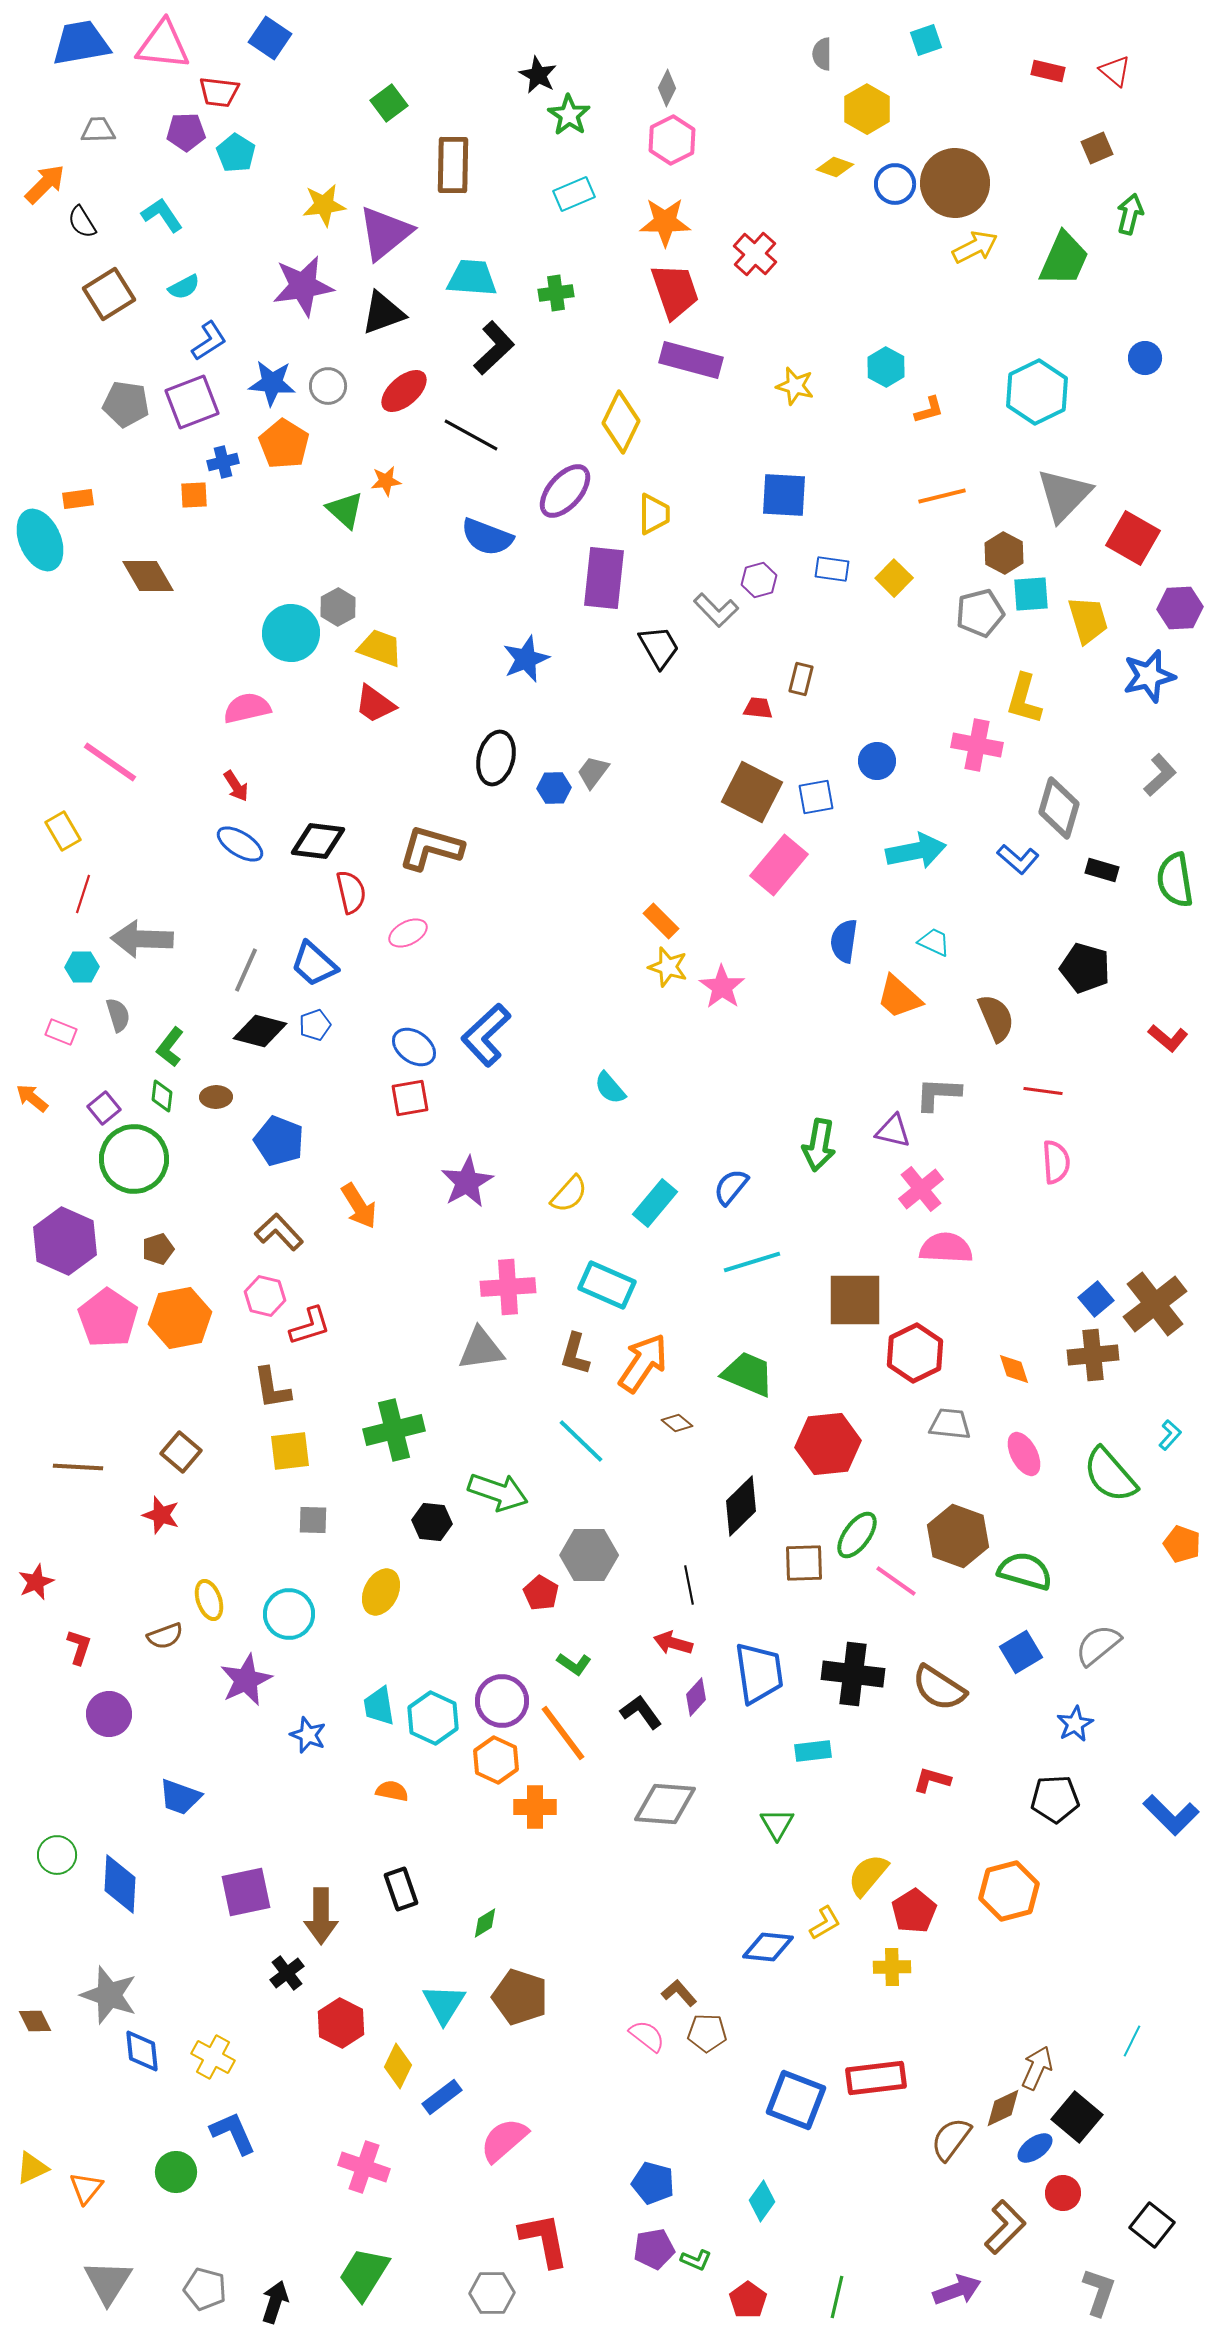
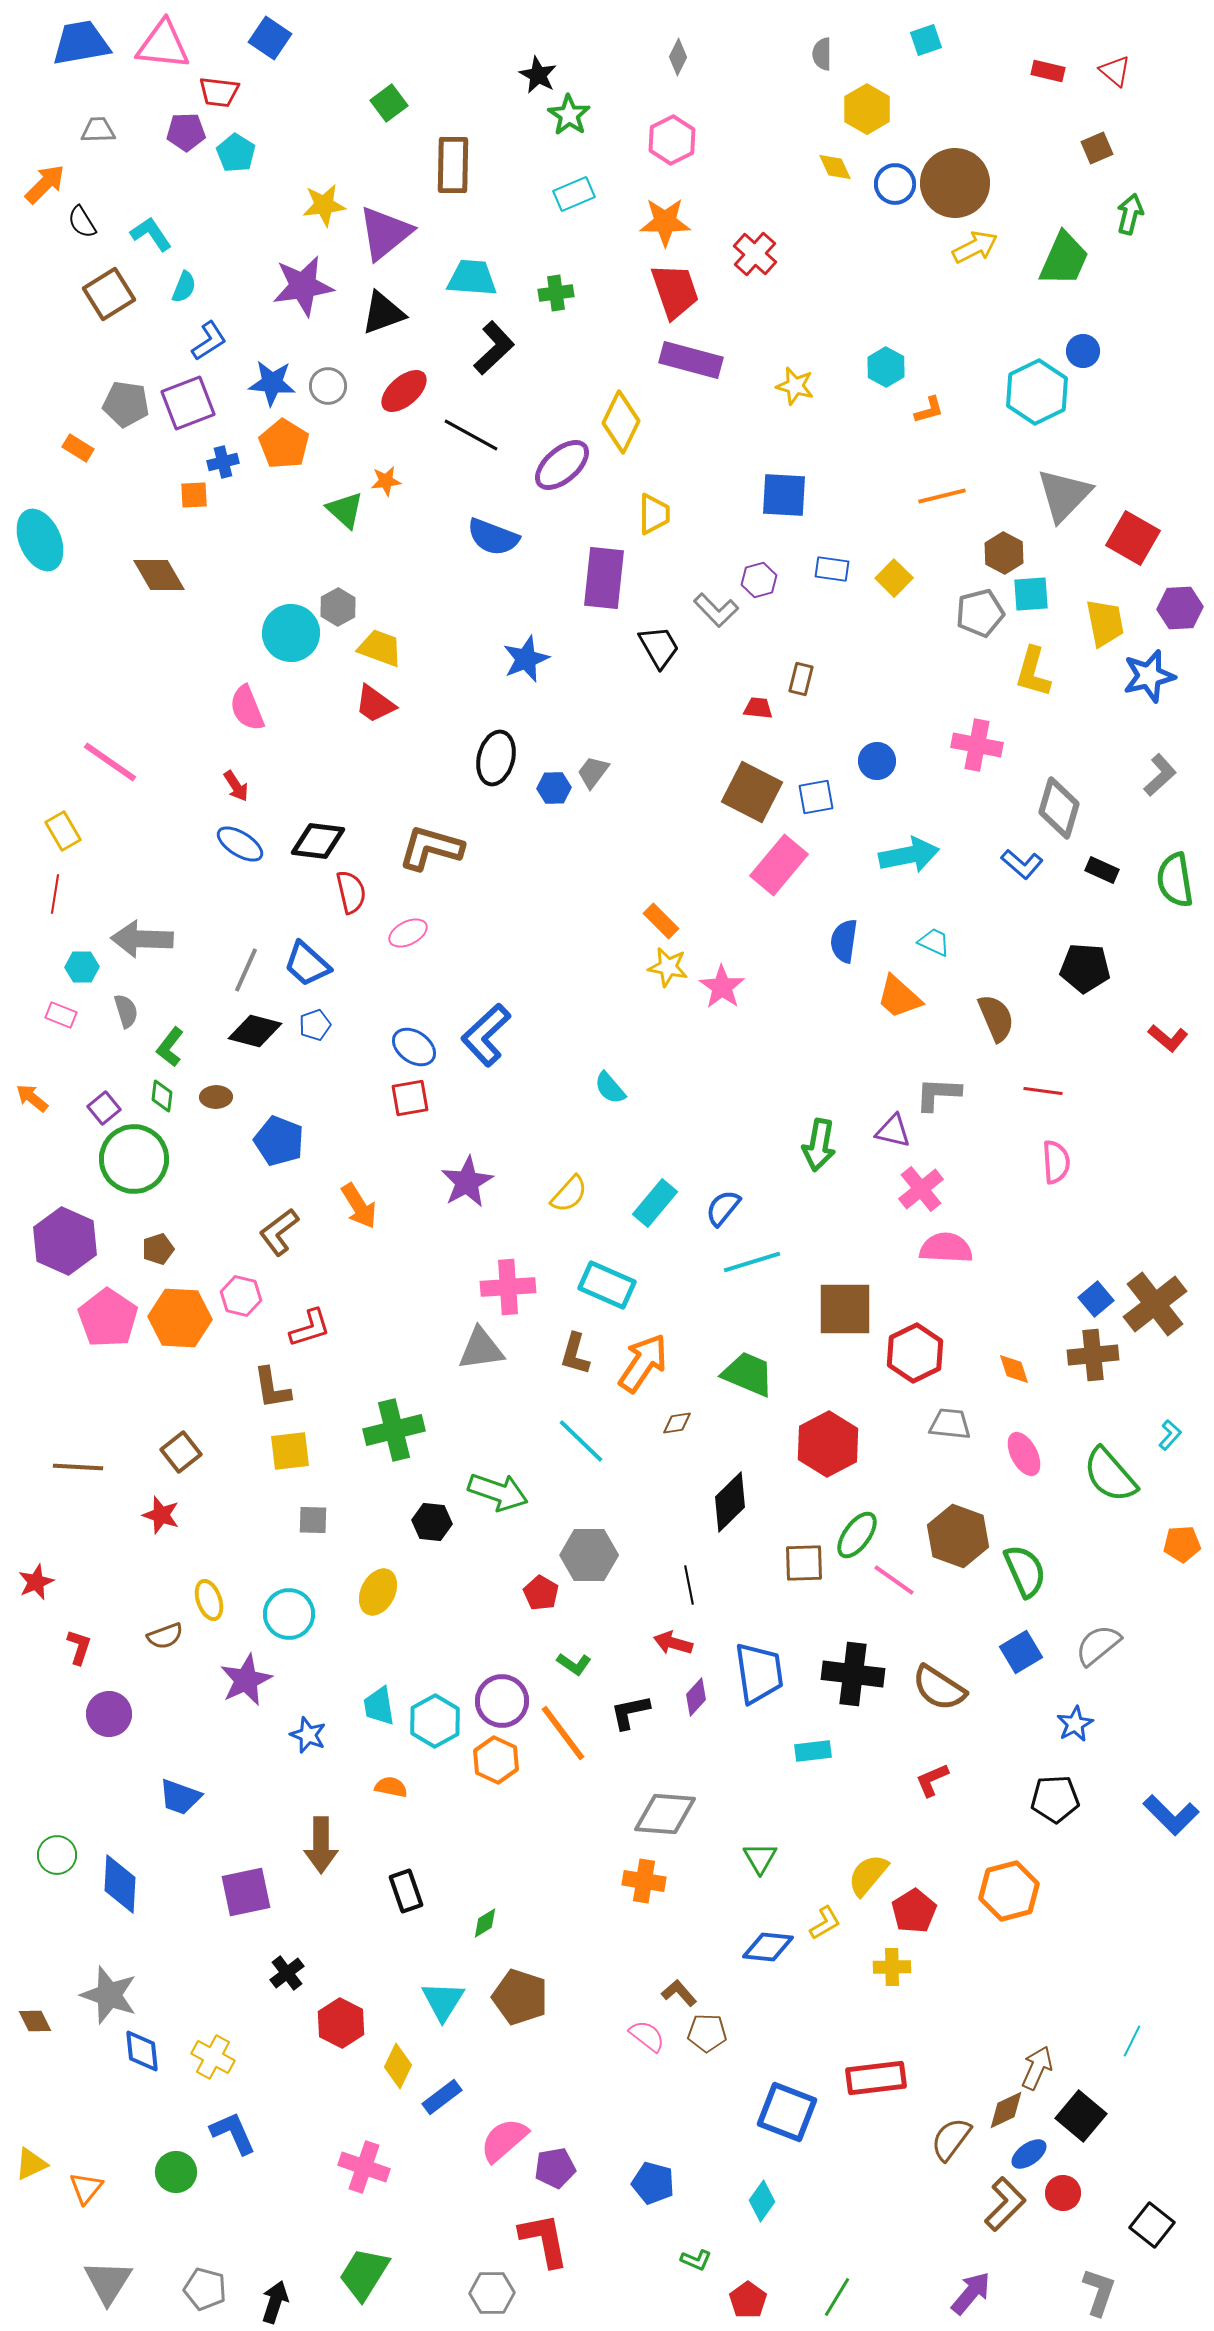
gray diamond at (667, 88): moved 11 px right, 31 px up
yellow diamond at (835, 167): rotated 45 degrees clockwise
cyan L-shape at (162, 215): moved 11 px left, 19 px down
cyan semicircle at (184, 287): rotated 40 degrees counterclockwise
blue circle at (1145, 358): moved 62 px left, 7 px up
purple square at (192, 402): moved 4 px left, 1 px down
purple ellipse at (565, 491): moved 3 px left, 26 px up; rotated 8 degrees clockwise
orange rectangle at (78, 499): moved 51 px up; rotated 40 degrees clockwise
blue semicircle at (487, 537): moved 6 px right
brown diamond at (148, 576): moved 11 px right, 1 px up
yellow trapezoid at (1088, 620): moved 17 px right, 3 px down; rotated 6 degrees clockwise
yellow L-shape at (1024, 699): moved 9 px right, 27 px up
pink semicircle at (247, 708): rotated 99 degrees counterclockwise
cyan arrow at (916, 851): moved 7 px left, 4 px down
blue L-shape at (1018, 859): moved 4 px right, 5 px down
black rectangle at (1102, 870): rotated 8 degrees clockwise
red line at (83, 894): moved 28 px left; rotated 9 degrees counterclockwise
blue trapezoid at (314, 964): moved 7 px left
yellow star at (668, 967): rotated 6 degrees counterclockwise
black pentagon at (1085, 968): rotated 12 degrees counterclockwise
gray semicircle at (118, 1015): moved 8 px right, 4 px up
black diamond at (260, 1031): moved 5 px left
pink rectangle at (61, 1032): moved 17 px up
blue semicircle at (731, 1187): moved 8 px left, 21 px down
brown L-shape at (279, 1232): rotated 84 degrees counterclockwise
pink hexagon at (265, 1296): moved 24 px left
brown square at (855, 1300): moved 10 px left, 9 px down
orange hexagon at (180, 1318): rotated 14 degrees clockwise
red L-shape at (310, 1326): moved 2 px down
brown diamond at (677, 1423): rotated 48 degrees counterclockwise
red hexagon at (828, 1444): rotated 22 degrees counterclockwise
brown square at (181, 1452): rotated 12 degrees clockwise
black diamond at (741, 1506): moved 11 px left, 4 px up
orange pentagon at (1182, 1544): rotated 24 degrees counterclockwise
green semicircle at (1025, 1571): rotated 50 degrees clockwise
pink line at (896, 1581): moved 2 px left, 1 px up
yellow ellipse at (381, 1592): moved 3 px left
black L-shape at (641, 1712): moved 11 px left; rotated 66 degrees counterclockwise
cyan hexagon at (433, 1718): moved 2 px right, 3 px down; rotated 6 degrees clockwise
red L-shape at (932, 1780): rotated 39 degrees counterclockwise
orange semicircle at (392, 1791): moved 1 px left, 4 px up
gray diamond at (665, 1804): moved 10 px down
orange cross at (535, 1807): moved 109 px right, 74 px down; rotated 9 degrees clockwise
green triangle at (777, 1824): moved 17 px left, 34 px down
black rectangle at (401, 1889): moved 5 px right, 2 px down
brown arrow at (321, 1916): moved 71 px up
cyan triangle at (444, 2004): moved 1 px left, 3 px up
blue square at (796, 2100): moved 9 px left, 12 px down
brown diamond at (1003, 2108): moved 3 px right, 2 px down
black square at (1077, 2117): moved 4 px right, 1 px up
blue ellipse at (1035, 2148): moved 6 px left, 6 px down
yellow triangle at (32, 2168): moved 1 px left, 4 px up
brown L-shape at (1005, 2227): moved 23 px up
purple pentagon at (654, 2249): moved 99 px left, 81 px up
purple arrow at (957, 2290): moved 14 px right, 3 px down; rotated 30 degrees counterclockwise
green line at (837, 2297): rotated 18 degrees clockwise
